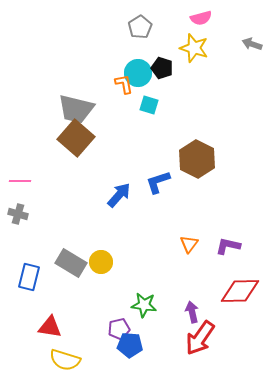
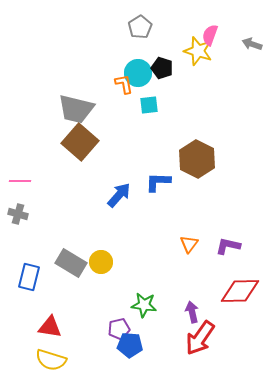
pink semicircle: moved 9 px right, 17 px down; rotated 125 degrees clockwise
yellow star: moved 4 px right, 3 px down
cyan square: rotated 24 degrees counterclockwise
brown square: moved 4 px right, 4 px down
blue L-shape: rotated 20 degrees clockwise
yellow semicircle: moved 14 px left
